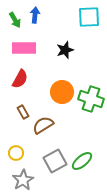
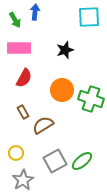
blue arrow: moved 3 px up
pink rectangle: moved 5 px left
red semicircle: moved 4 px right, 1 px up
orange circle: moved 2 px up
